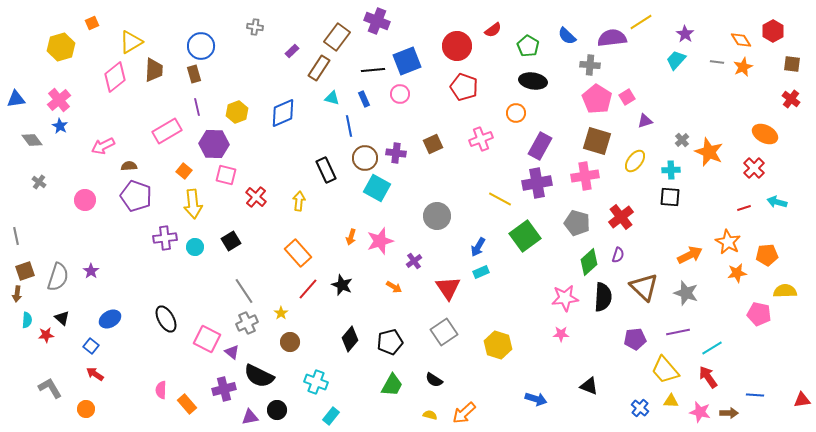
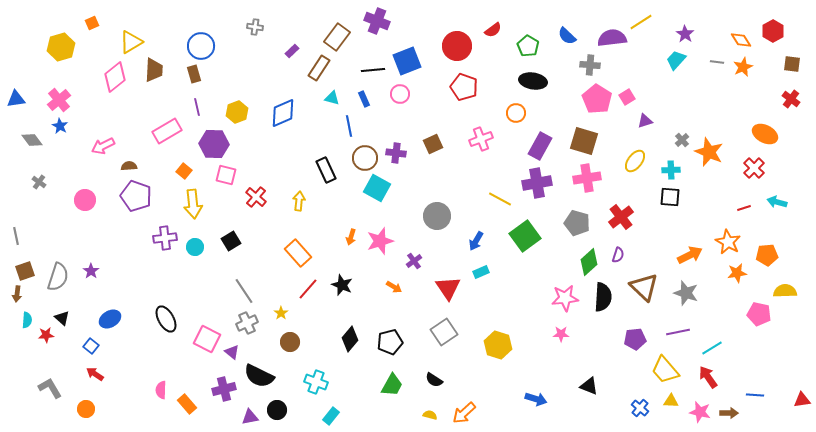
brown square at (597, 141): moved 13 px left
pink cross at (585, 176): moved 2 px right, 2 px down
blue arrow at (478, 247): moved 2 px left, 6 px up
